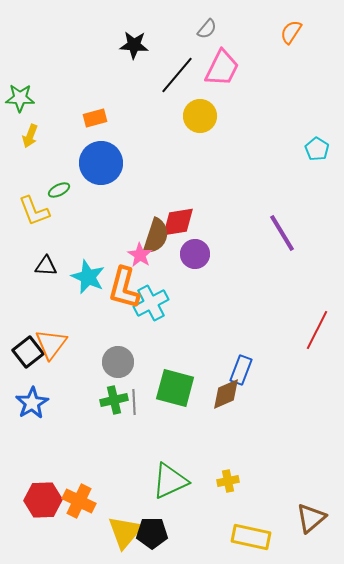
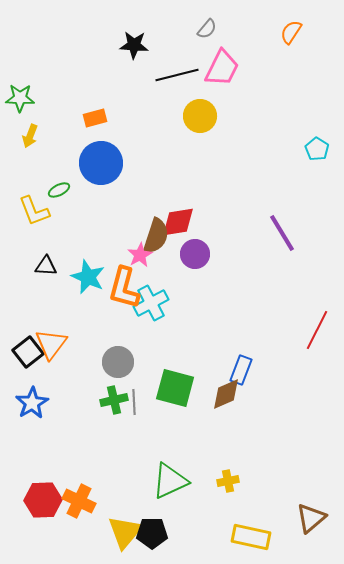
black line: rotated 36 degrees clockwise
pink star: rotated 10 degrees clockwise
